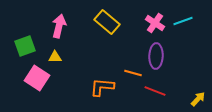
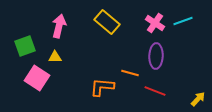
orange line: moved 3 px left
